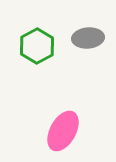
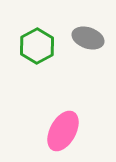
gray ellipse: rotated 24 degrees clockwise
